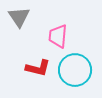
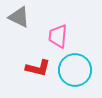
gray triangle: rotated 30 degrees counterclockwise
